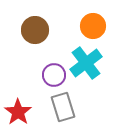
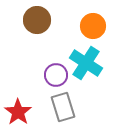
brown circle: moved 2 px right, 10 px up
cyan cross: rotated 20 degrees counterclockwise
purple circle: moved 2 px right
